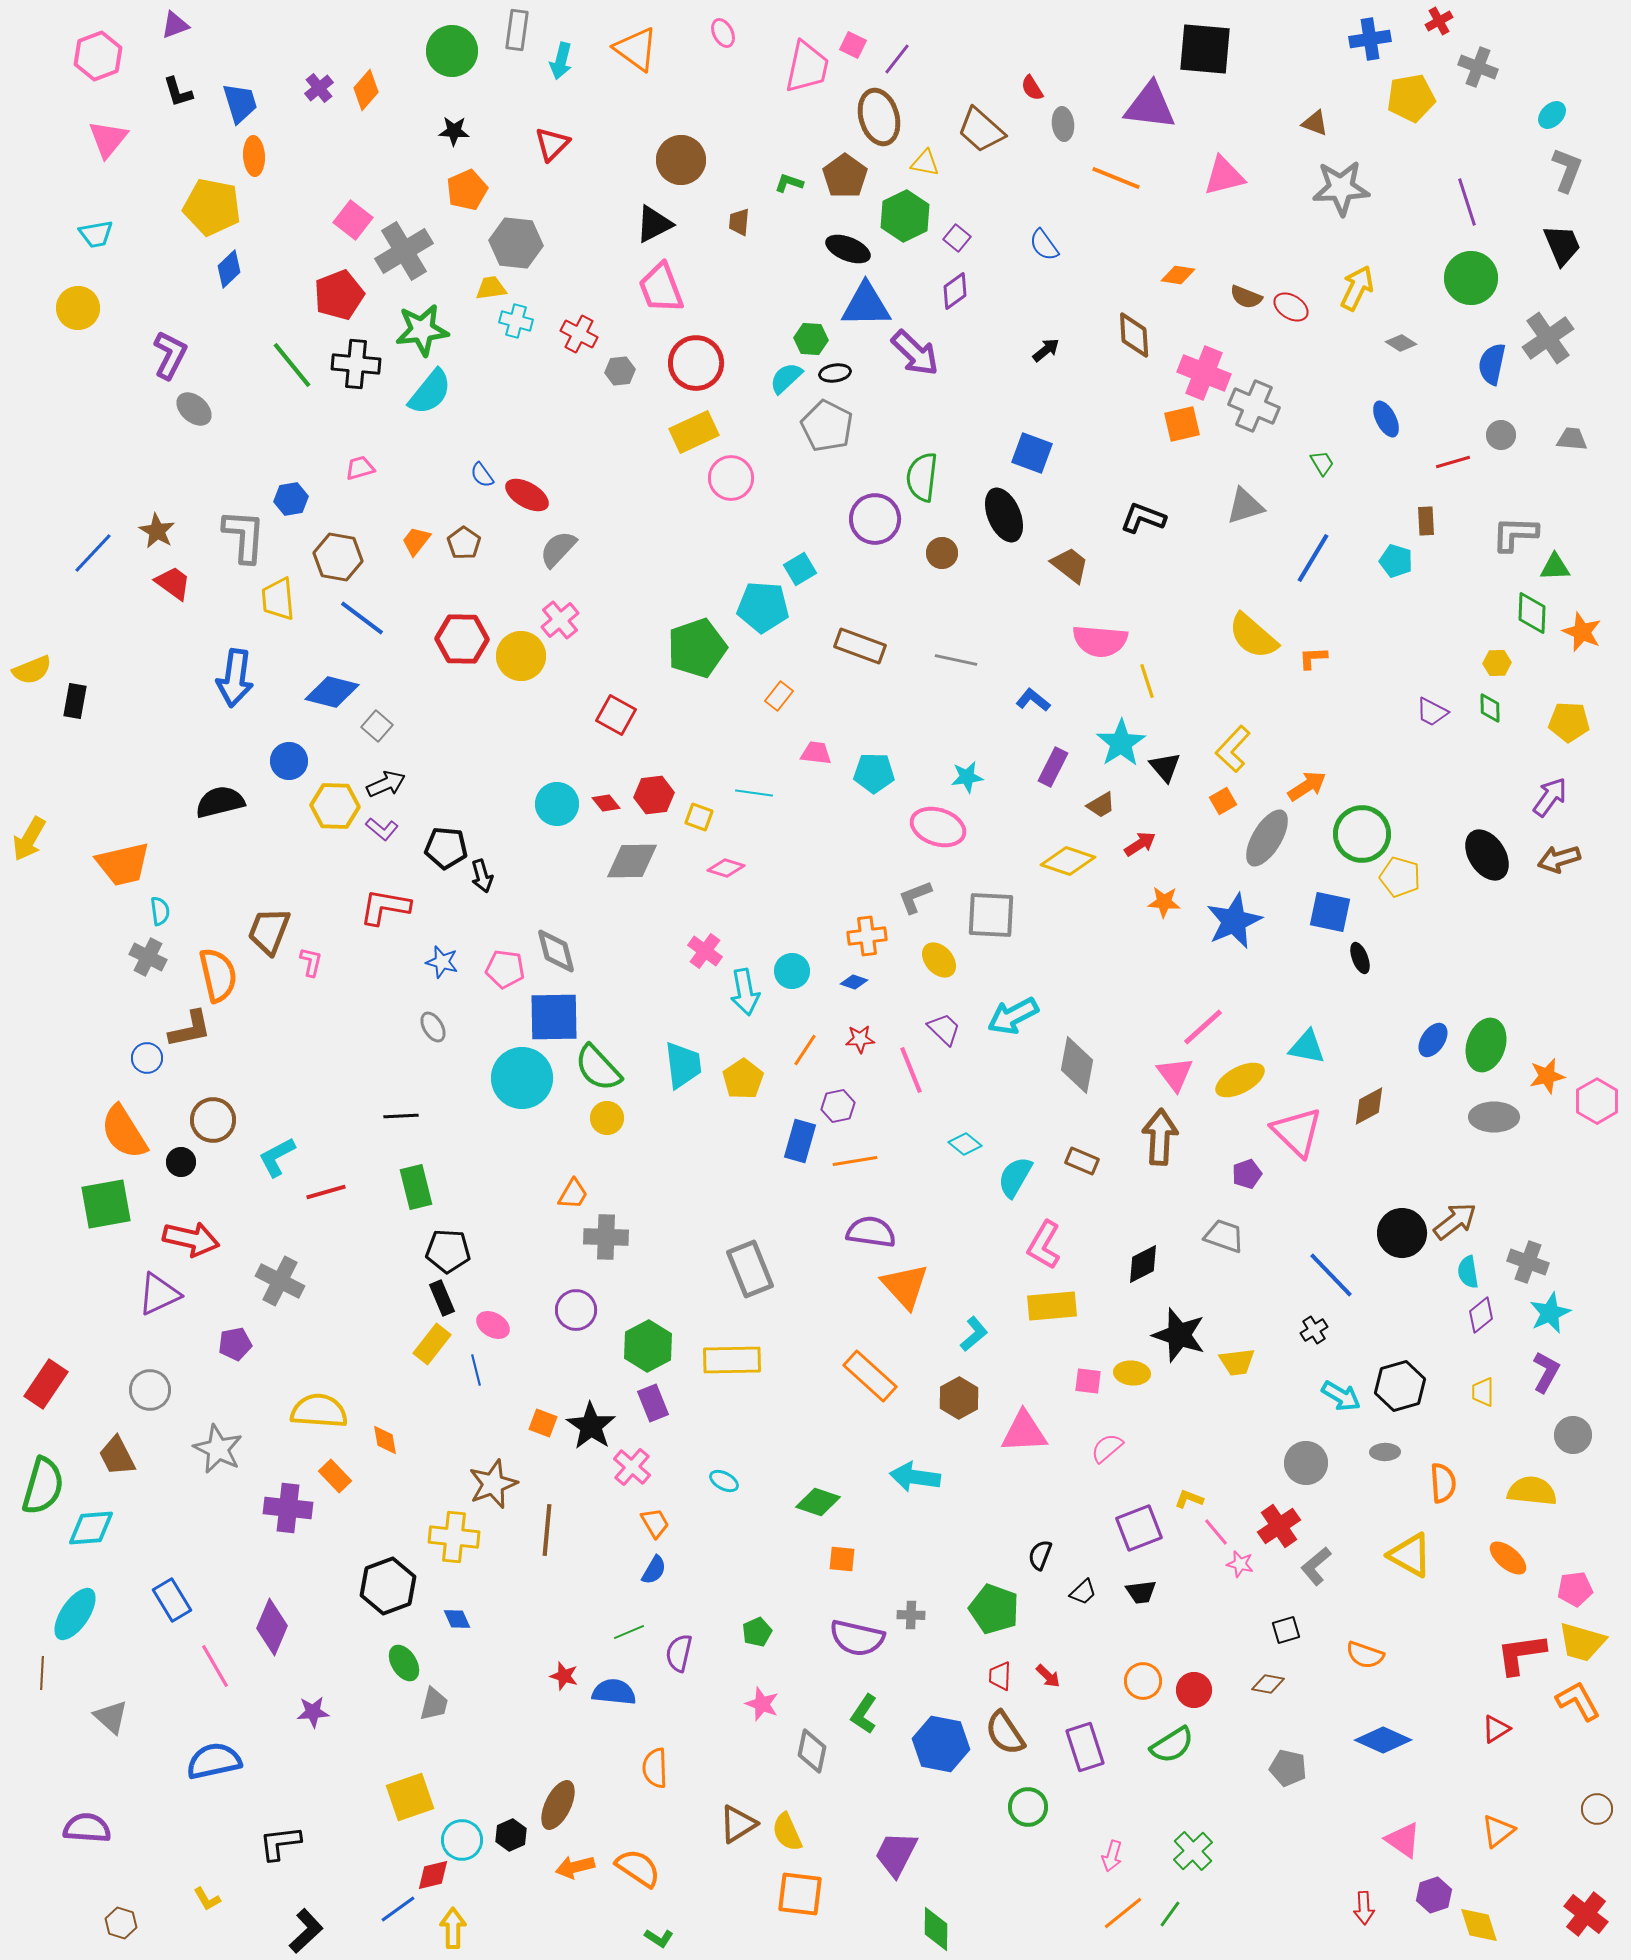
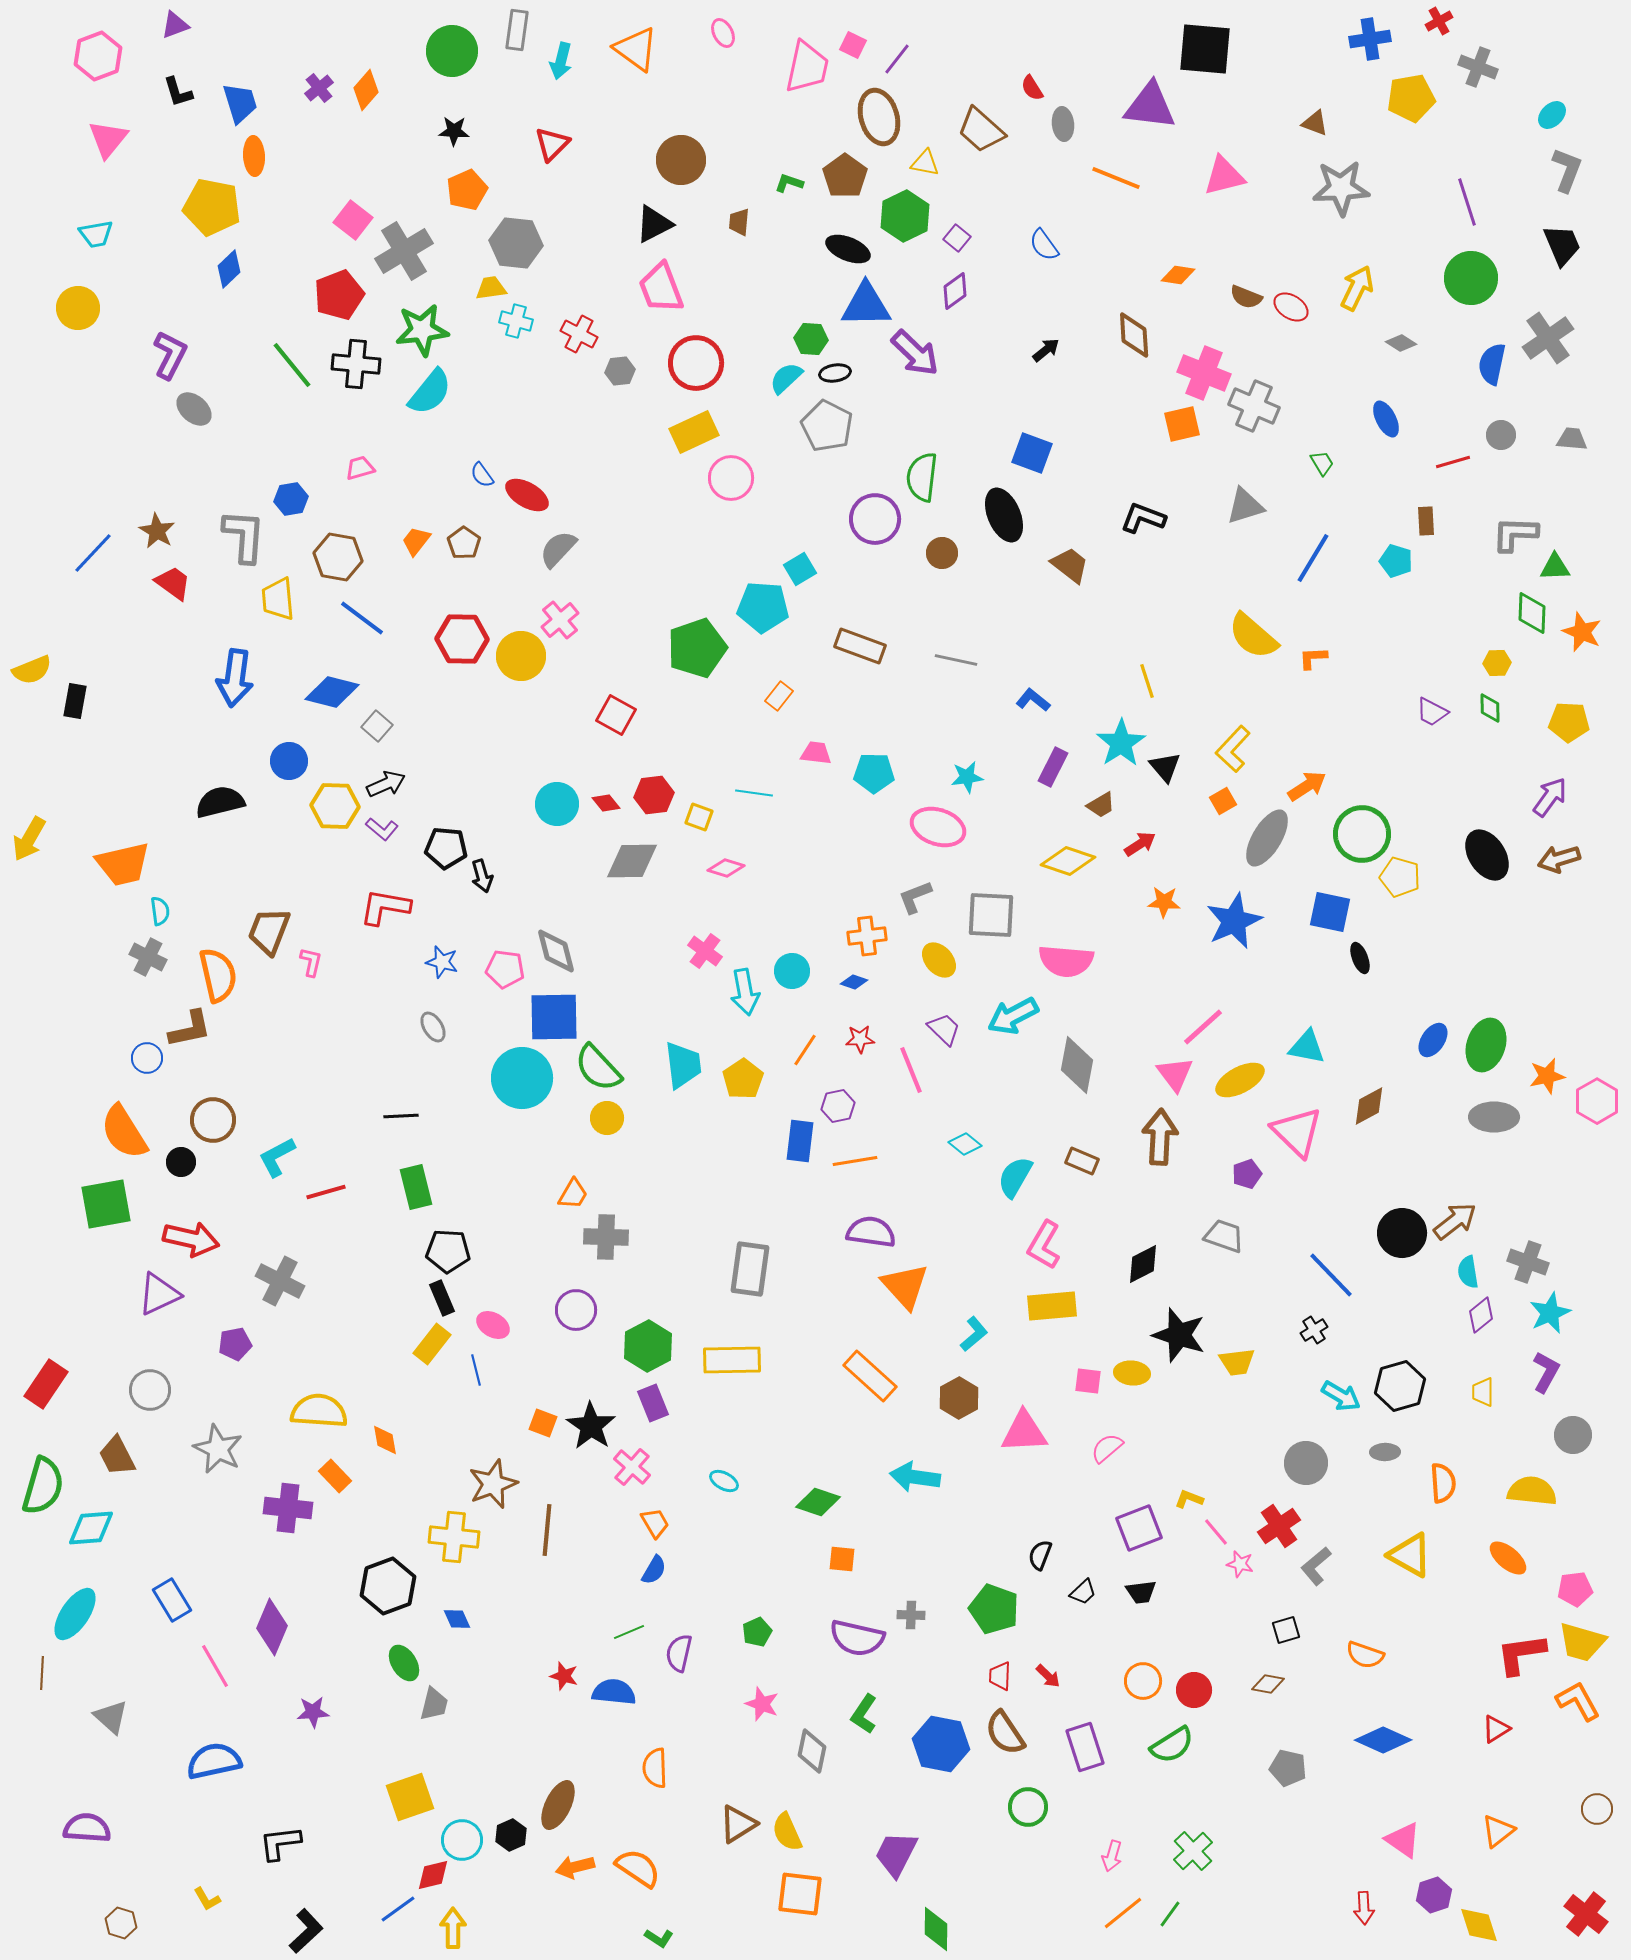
pink semicircle at (1100, 641): moved 34 px left, 320 px down
blue rectangle at (800, 1141): rotated 9 degrees counterclockwise
gray rectangle at (750, 1269): rotated 30 degrees clockwise
